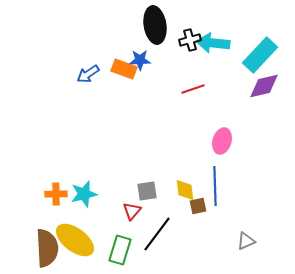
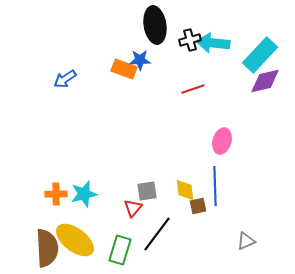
blue arrow: moved 23 px left, 5 px down
purple diamond: moved 1 px right, 5 px up
red triangle: moved 1 px right, 3 px up
